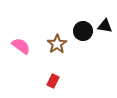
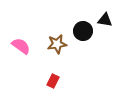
black triangle: moved 6 px up
brown star: rotated 24 degrees clockwise
